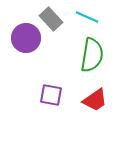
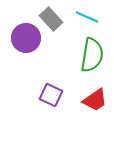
purple square: rotated 15 degrees clockwise
